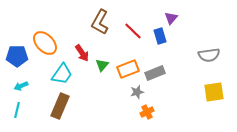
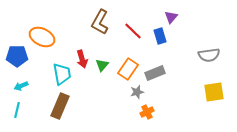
purple triangle: moved 1 px up
orange ellipse: moved 3 px left, 6 px up; rotated 20 degrees counterclockwise
red arrow: moved 6 px down; rotated 18 degrees clockwise
orange rectangle: rotated 35 degrees counterclockwise
cyan trapezoid: rotated 45 degrees counterclockwise
